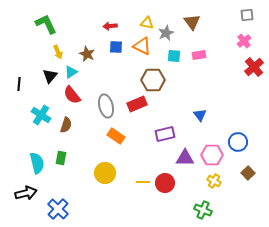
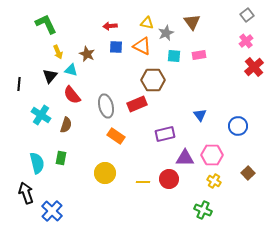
gray square: rotated 32 degrees counterclockwise
pink cross: moved 2 px right
cyan triangle: moved 2 px up; rotated 48 degrees clockwise
blue circle: moved 16 px up
red circle: moved 4 px right, 4 px up
black arrow: rotated 95 degrees counterclockwise
blue cross: moved 6 px left, 2 px down
